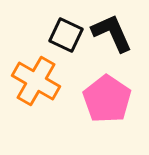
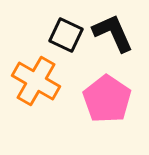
black L-shape: moved 1 px right
